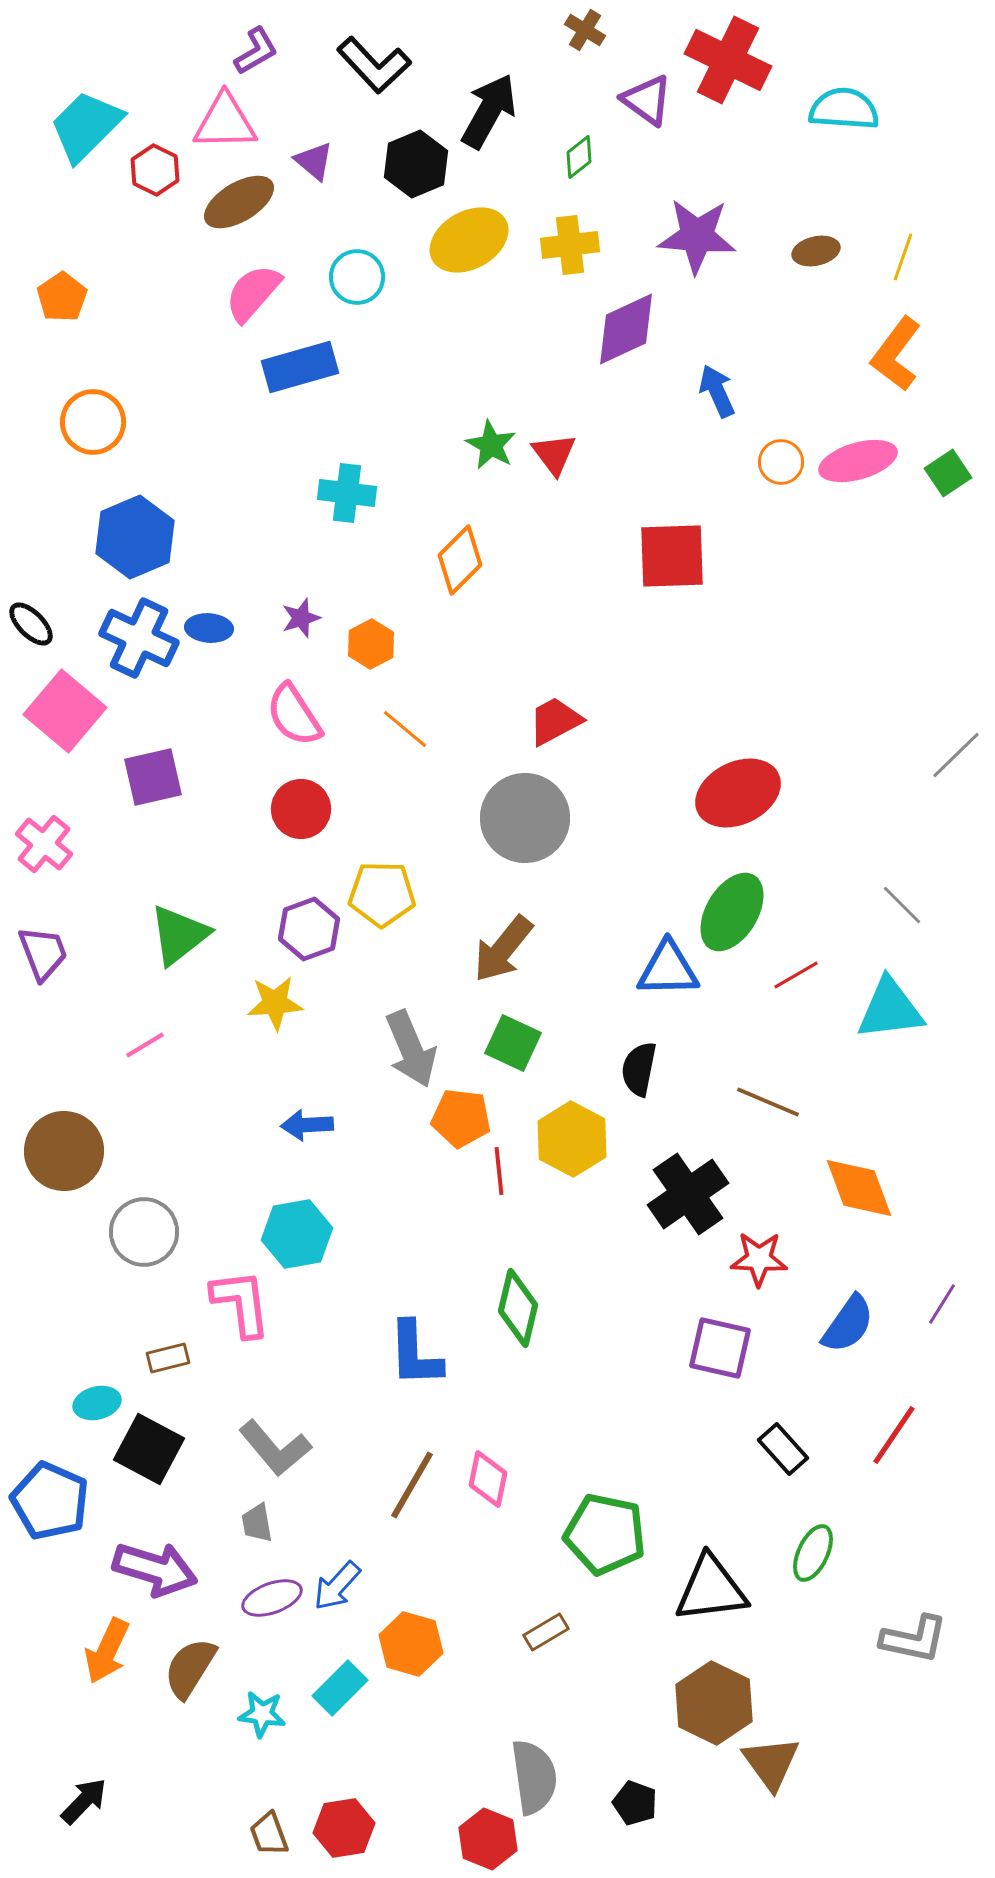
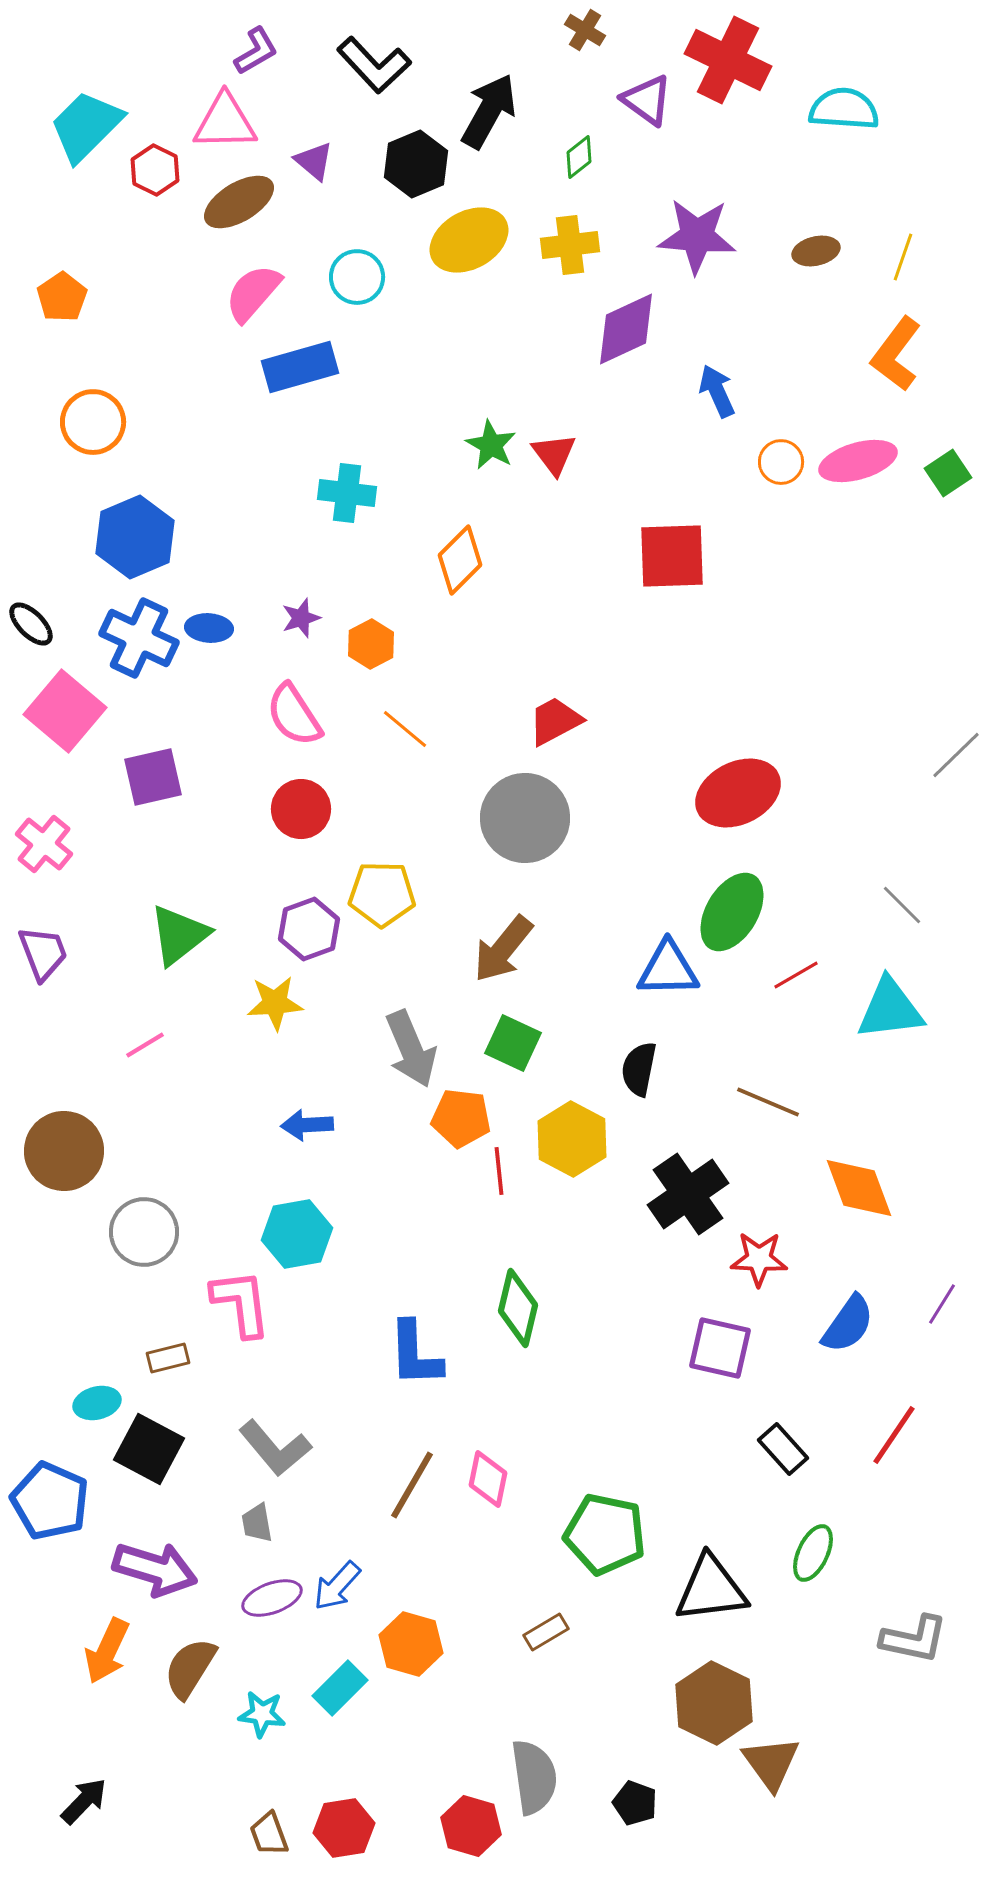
red hexagon at (488, 1839): moved 17 px left, 13 px up; rotated 6 degrees counterclockwise
